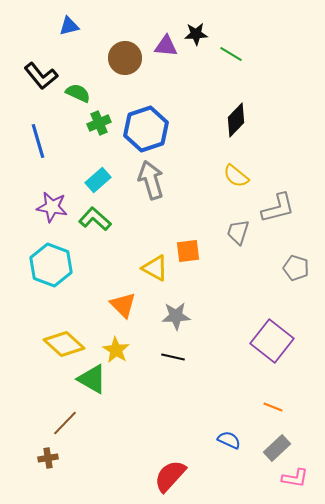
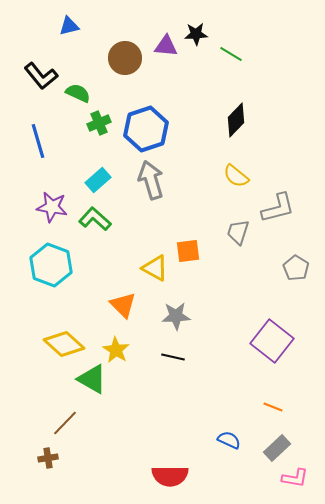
gray pentagon: rotated 15 degrees clockwise
red semicircle: rotated 132 degrees counterclockwise
